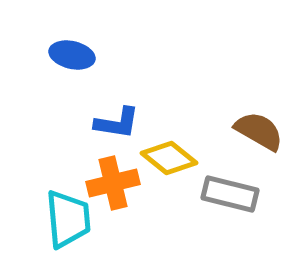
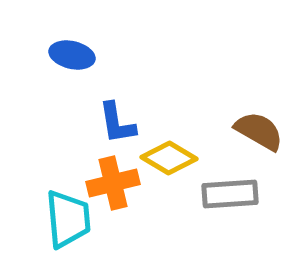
blue L-shape: rotated 72 degrees clockwise
yellow diamond: rotated 8 degrees counterclockwise
gray rectangle: rotated 18 degrees counterclockwise
